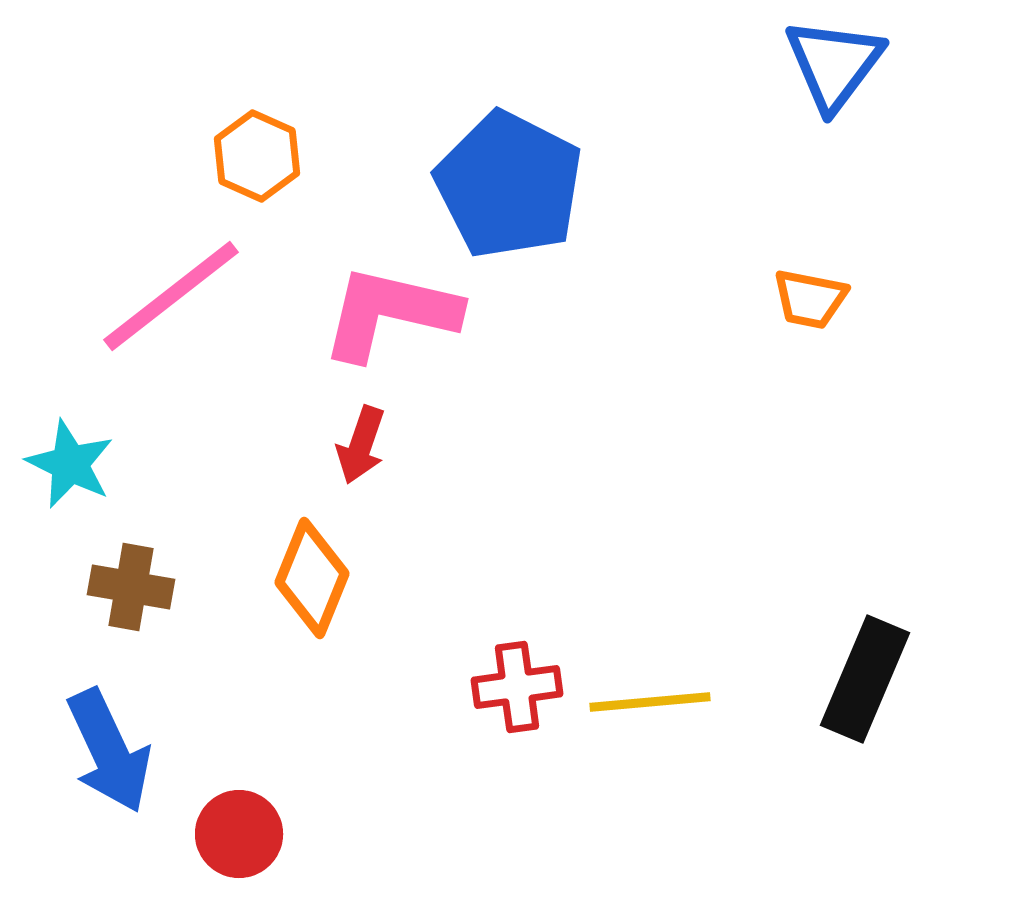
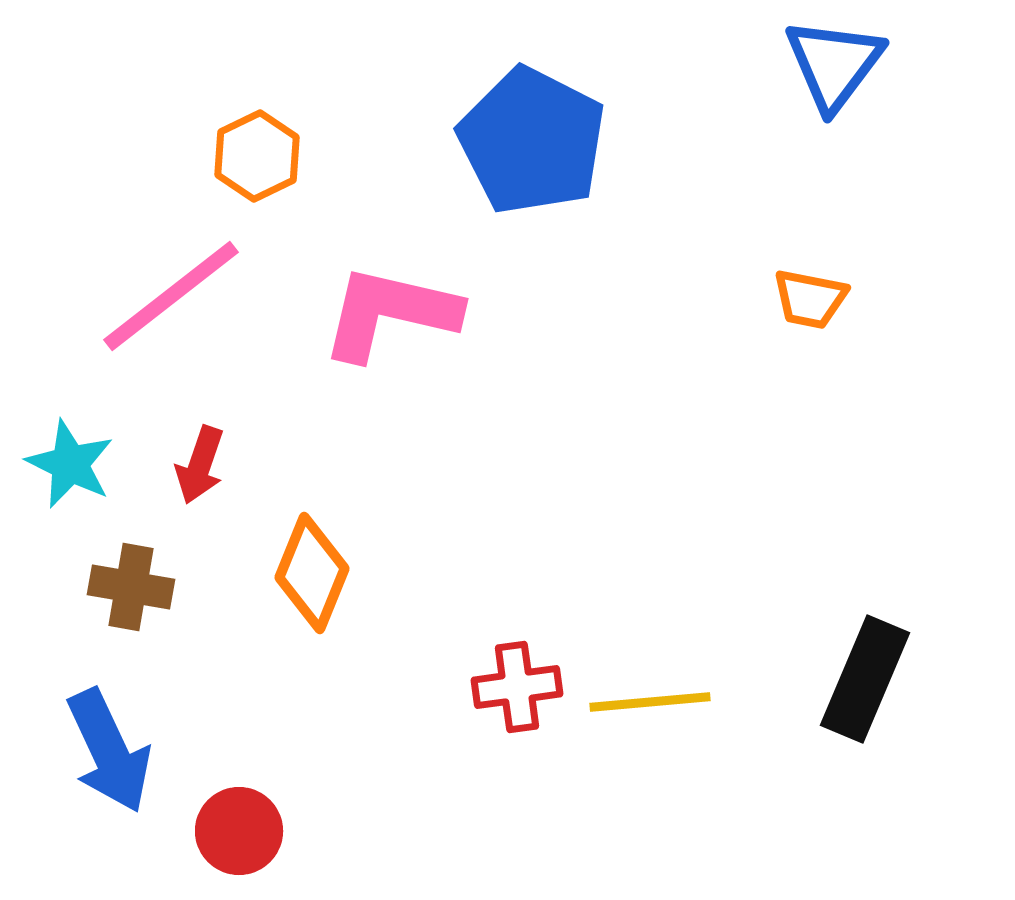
orange hexagon: rotated 10 degrees clockwise
blue pentagon: moved 23 px right, 44 px up
red arrow: moved 161 px left, 20 px down
orange diamond: moved 5 px up
red circle: moved 3 px up
